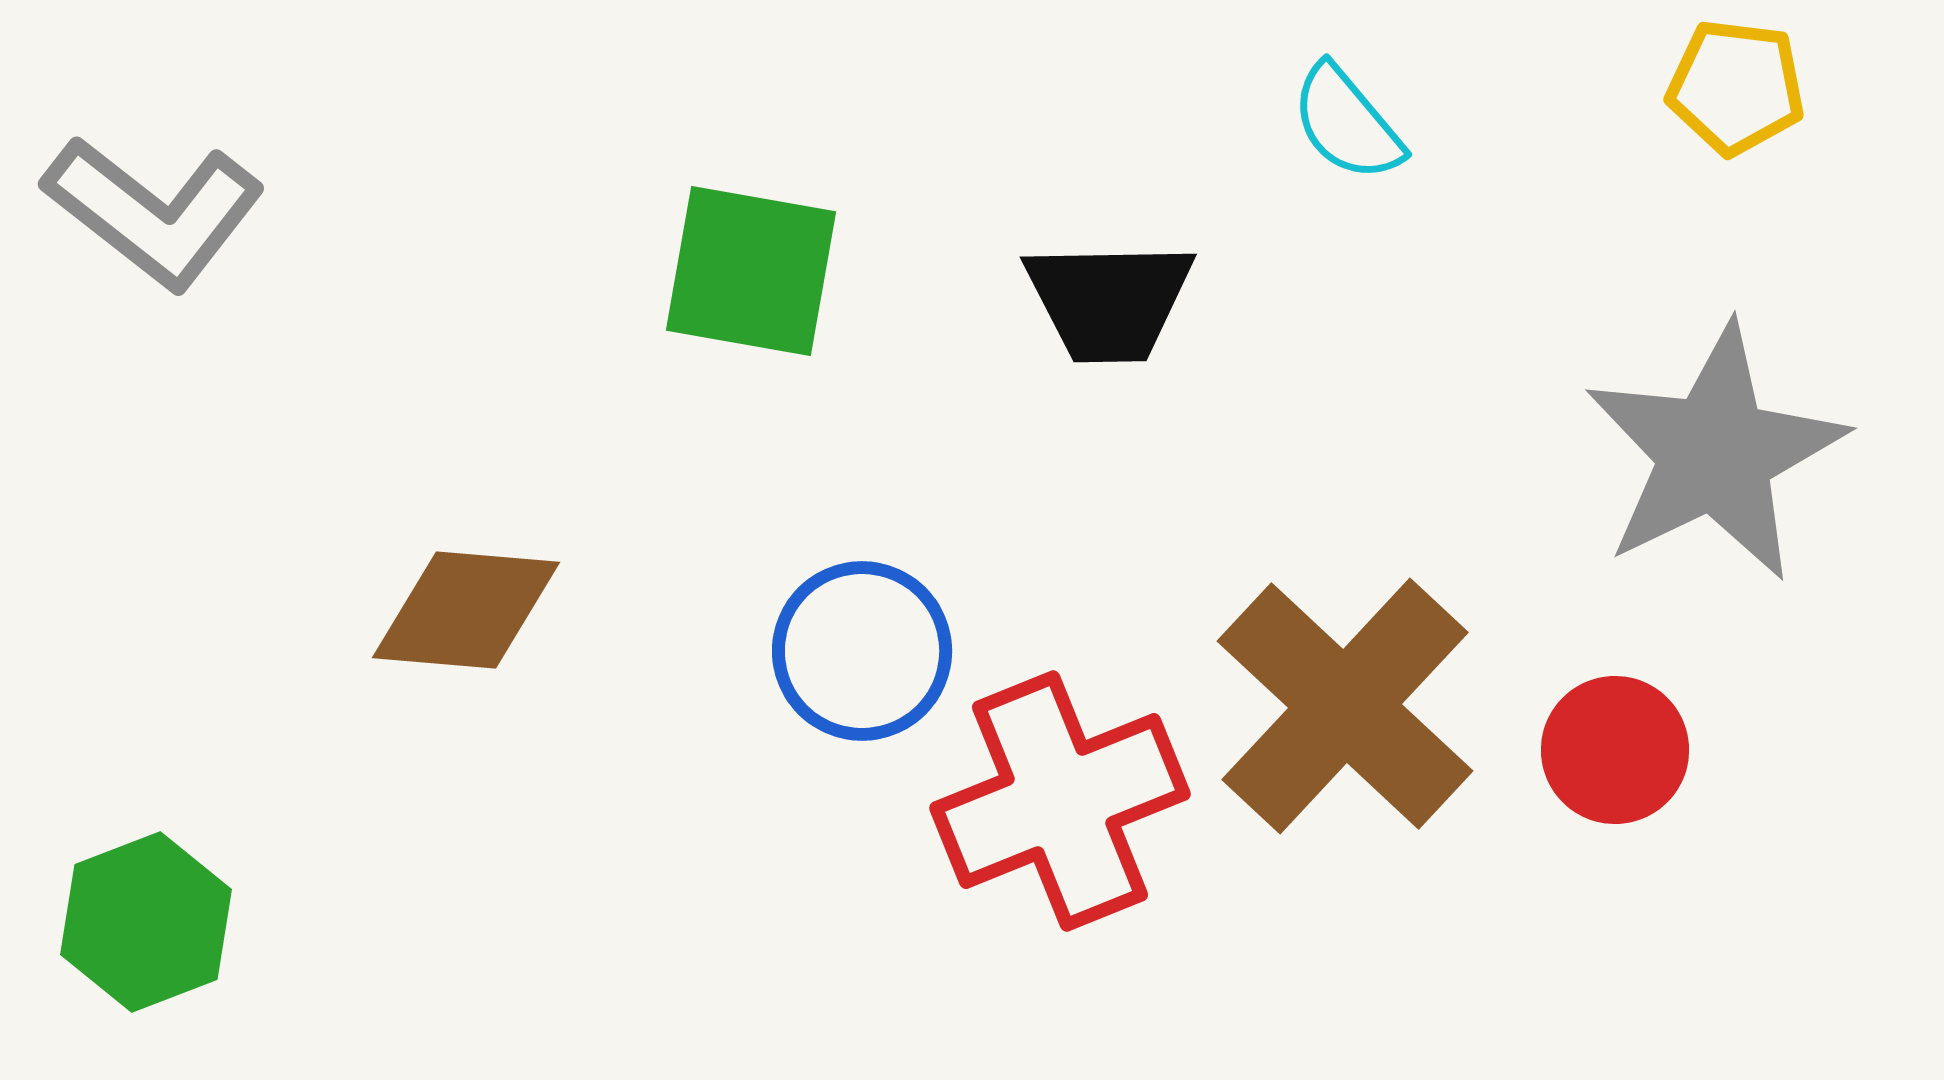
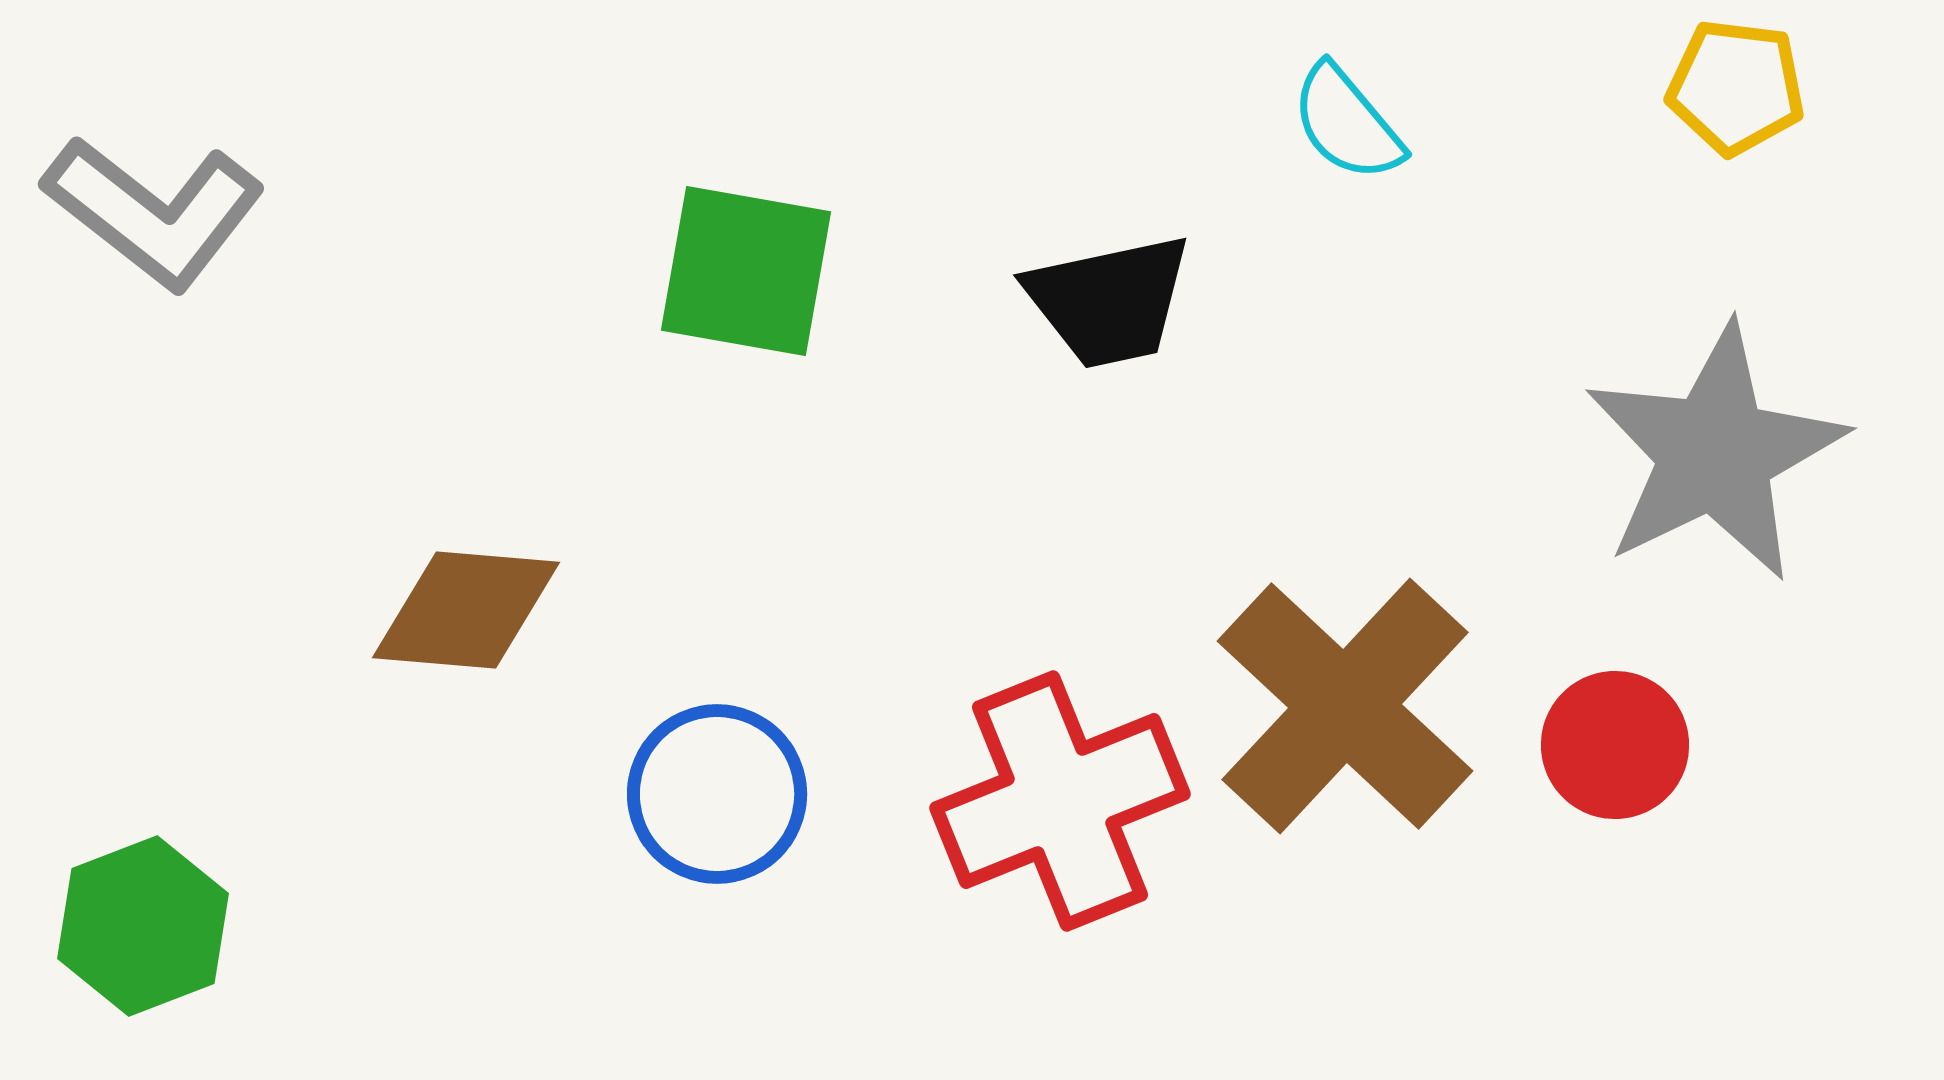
green square: moved 5 px left
black trapezoid: rotated 11 degrees counterclockwise
blue circle: moved 145 px left, 143 px down
red circle: moved 5 px up
green hexagon: moved 3 px left, 4 px down
